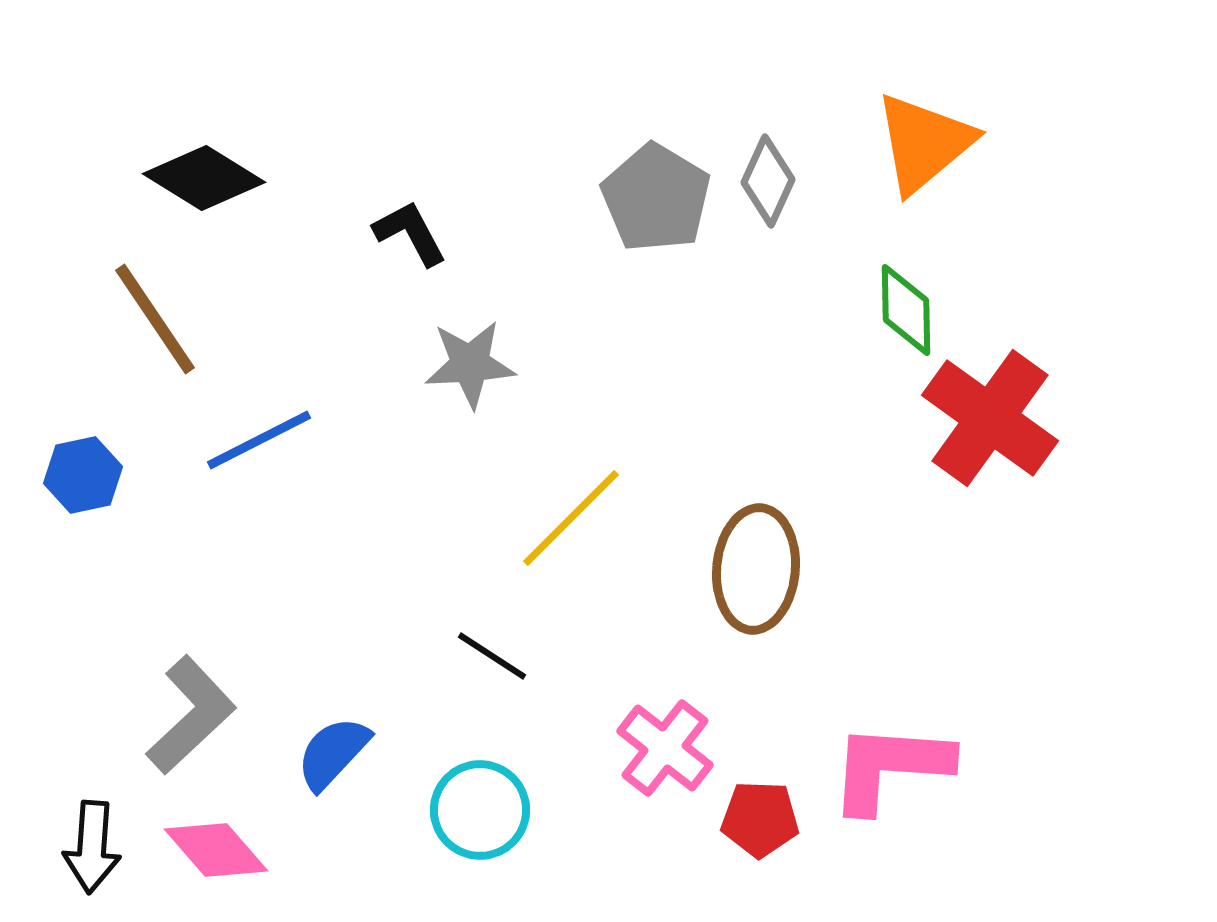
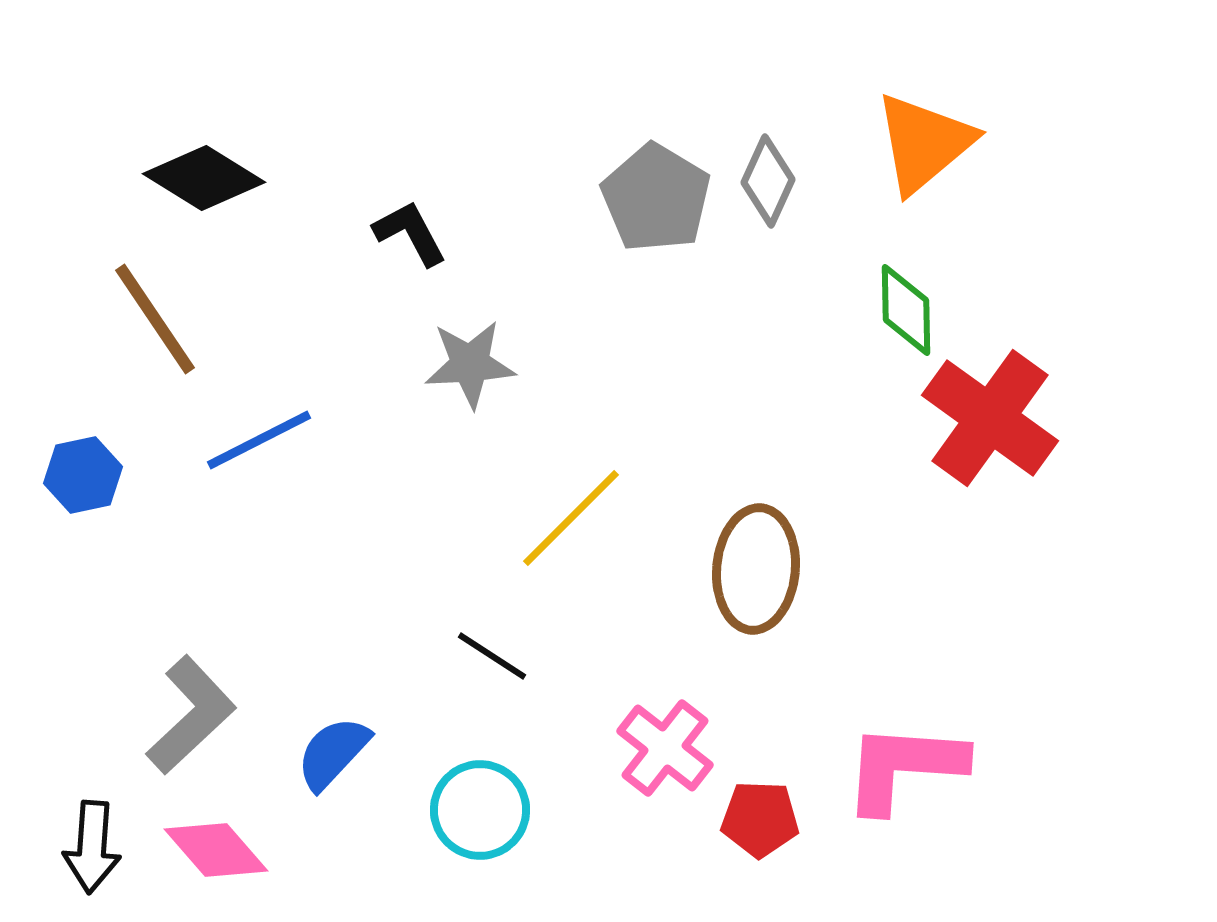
pink L-shape: moved 14 px right
